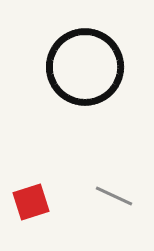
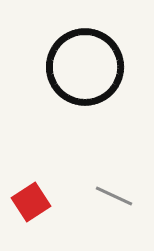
red square: rotated 15 degrees counterclockwise
